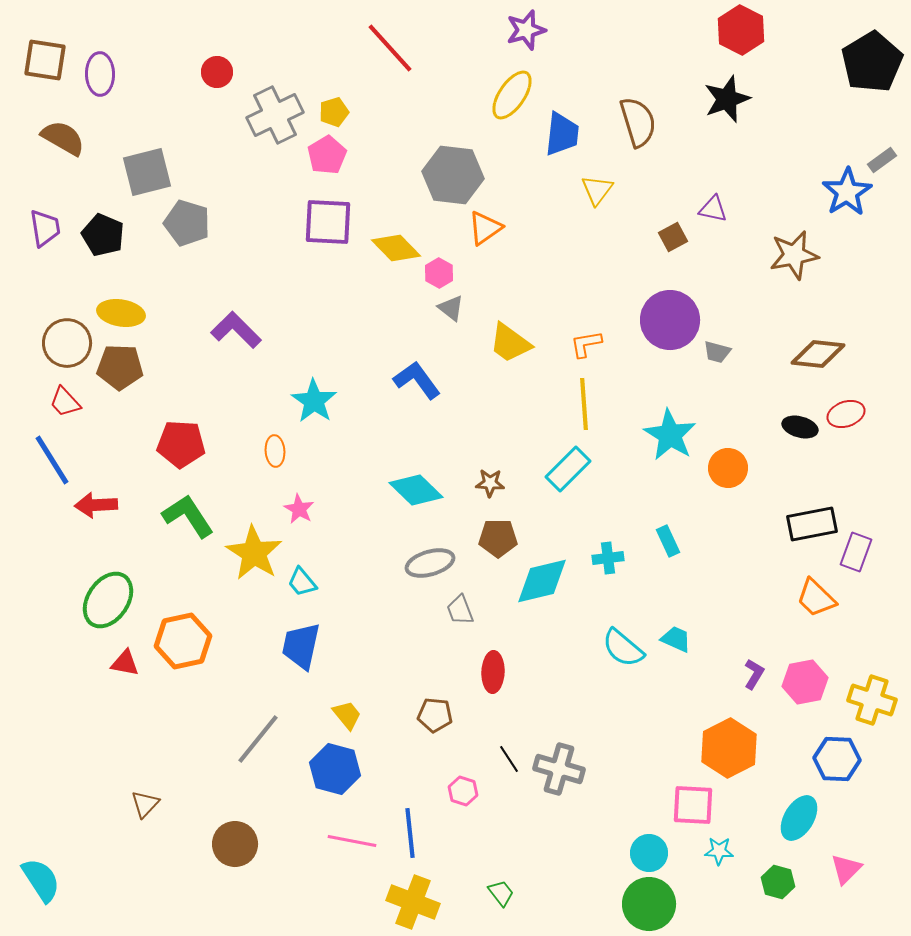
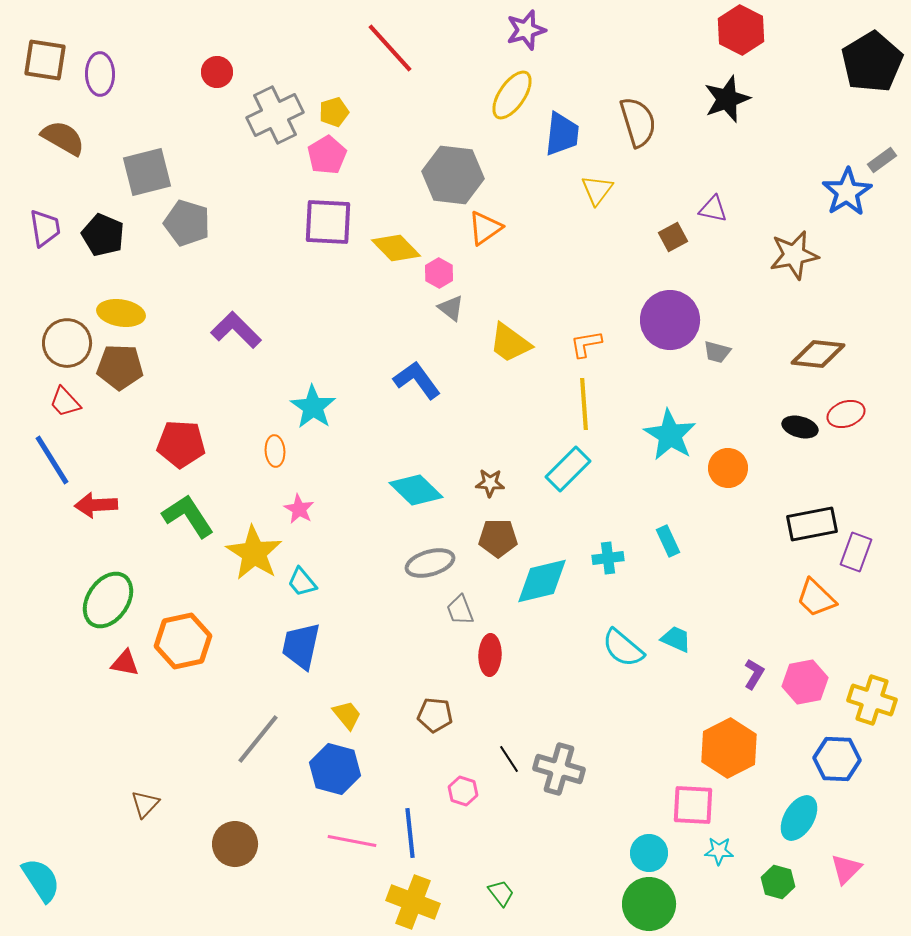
cyan star at (314, 401): moved 1 px left, 6 px down
red ellipse at (493, 672): moved 3 px left, 17 px up
